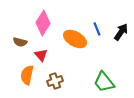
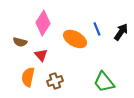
orange semicircle: moved 1 px right, 2 px down
